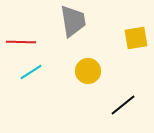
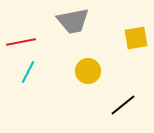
gray trapezoid: rotated 88 degrees clockwise
red line: rotated 12 degrees counterclockwise
cyan line: moved 3 px left; rotated 30 degrees counterclockwise
